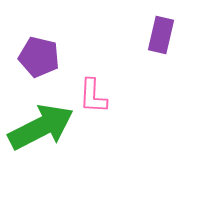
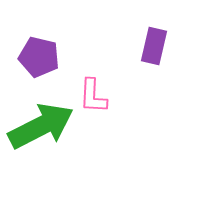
purple rectangle: moved 7 px left, 11 px down
green arrow: moved 1 px up
